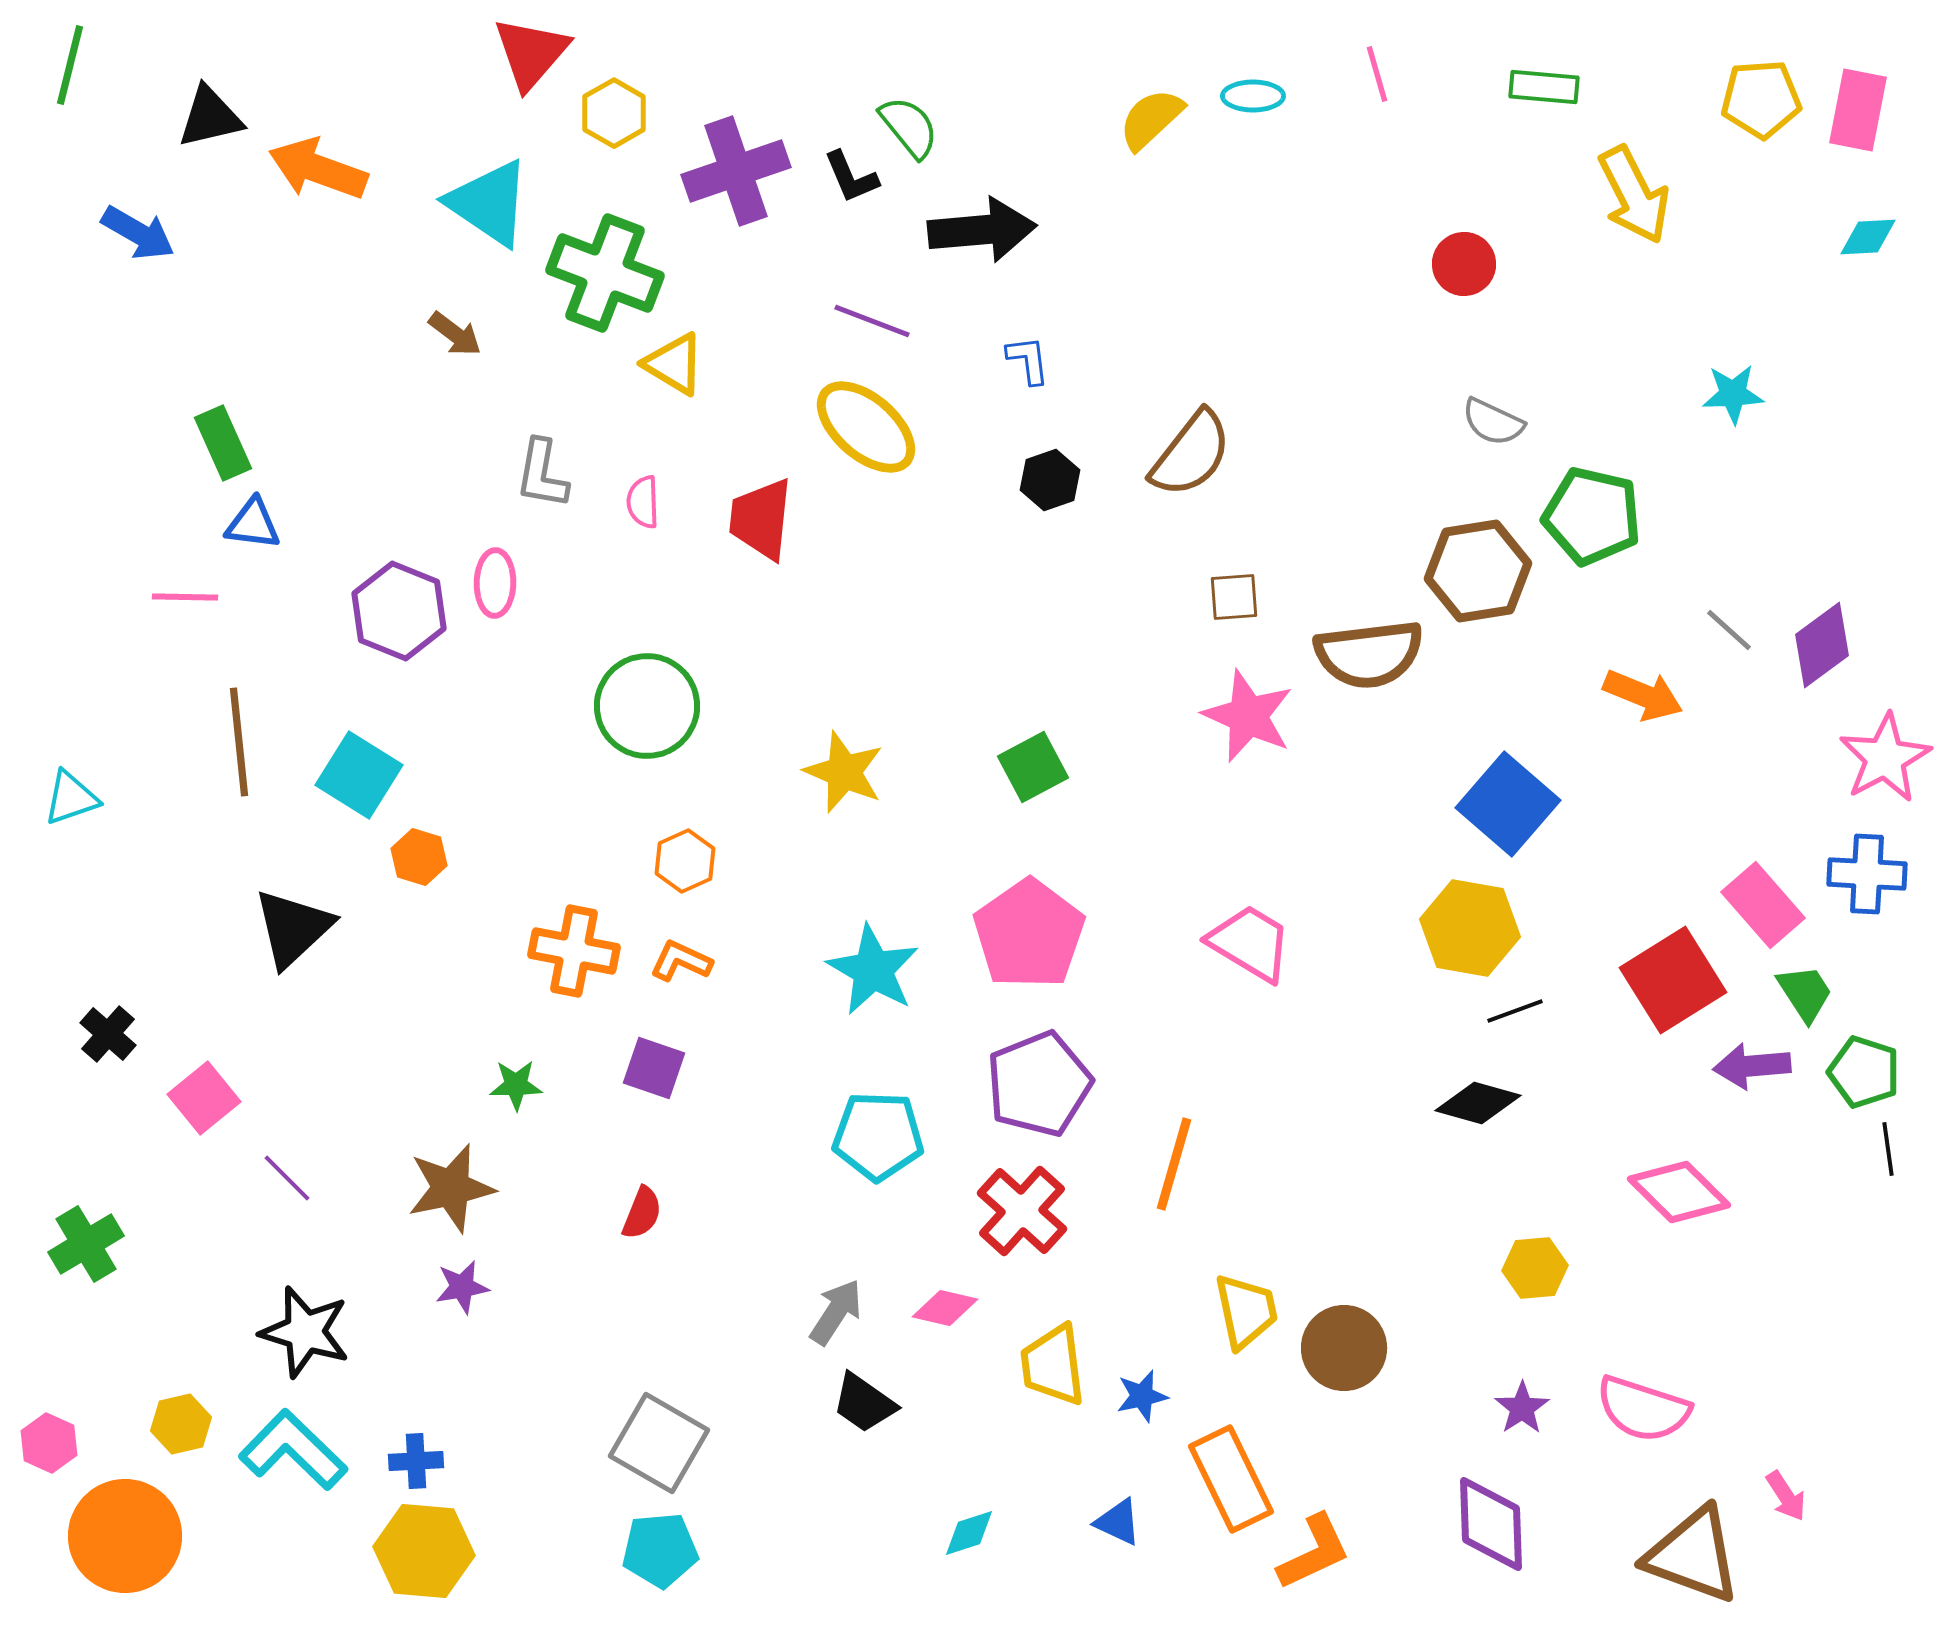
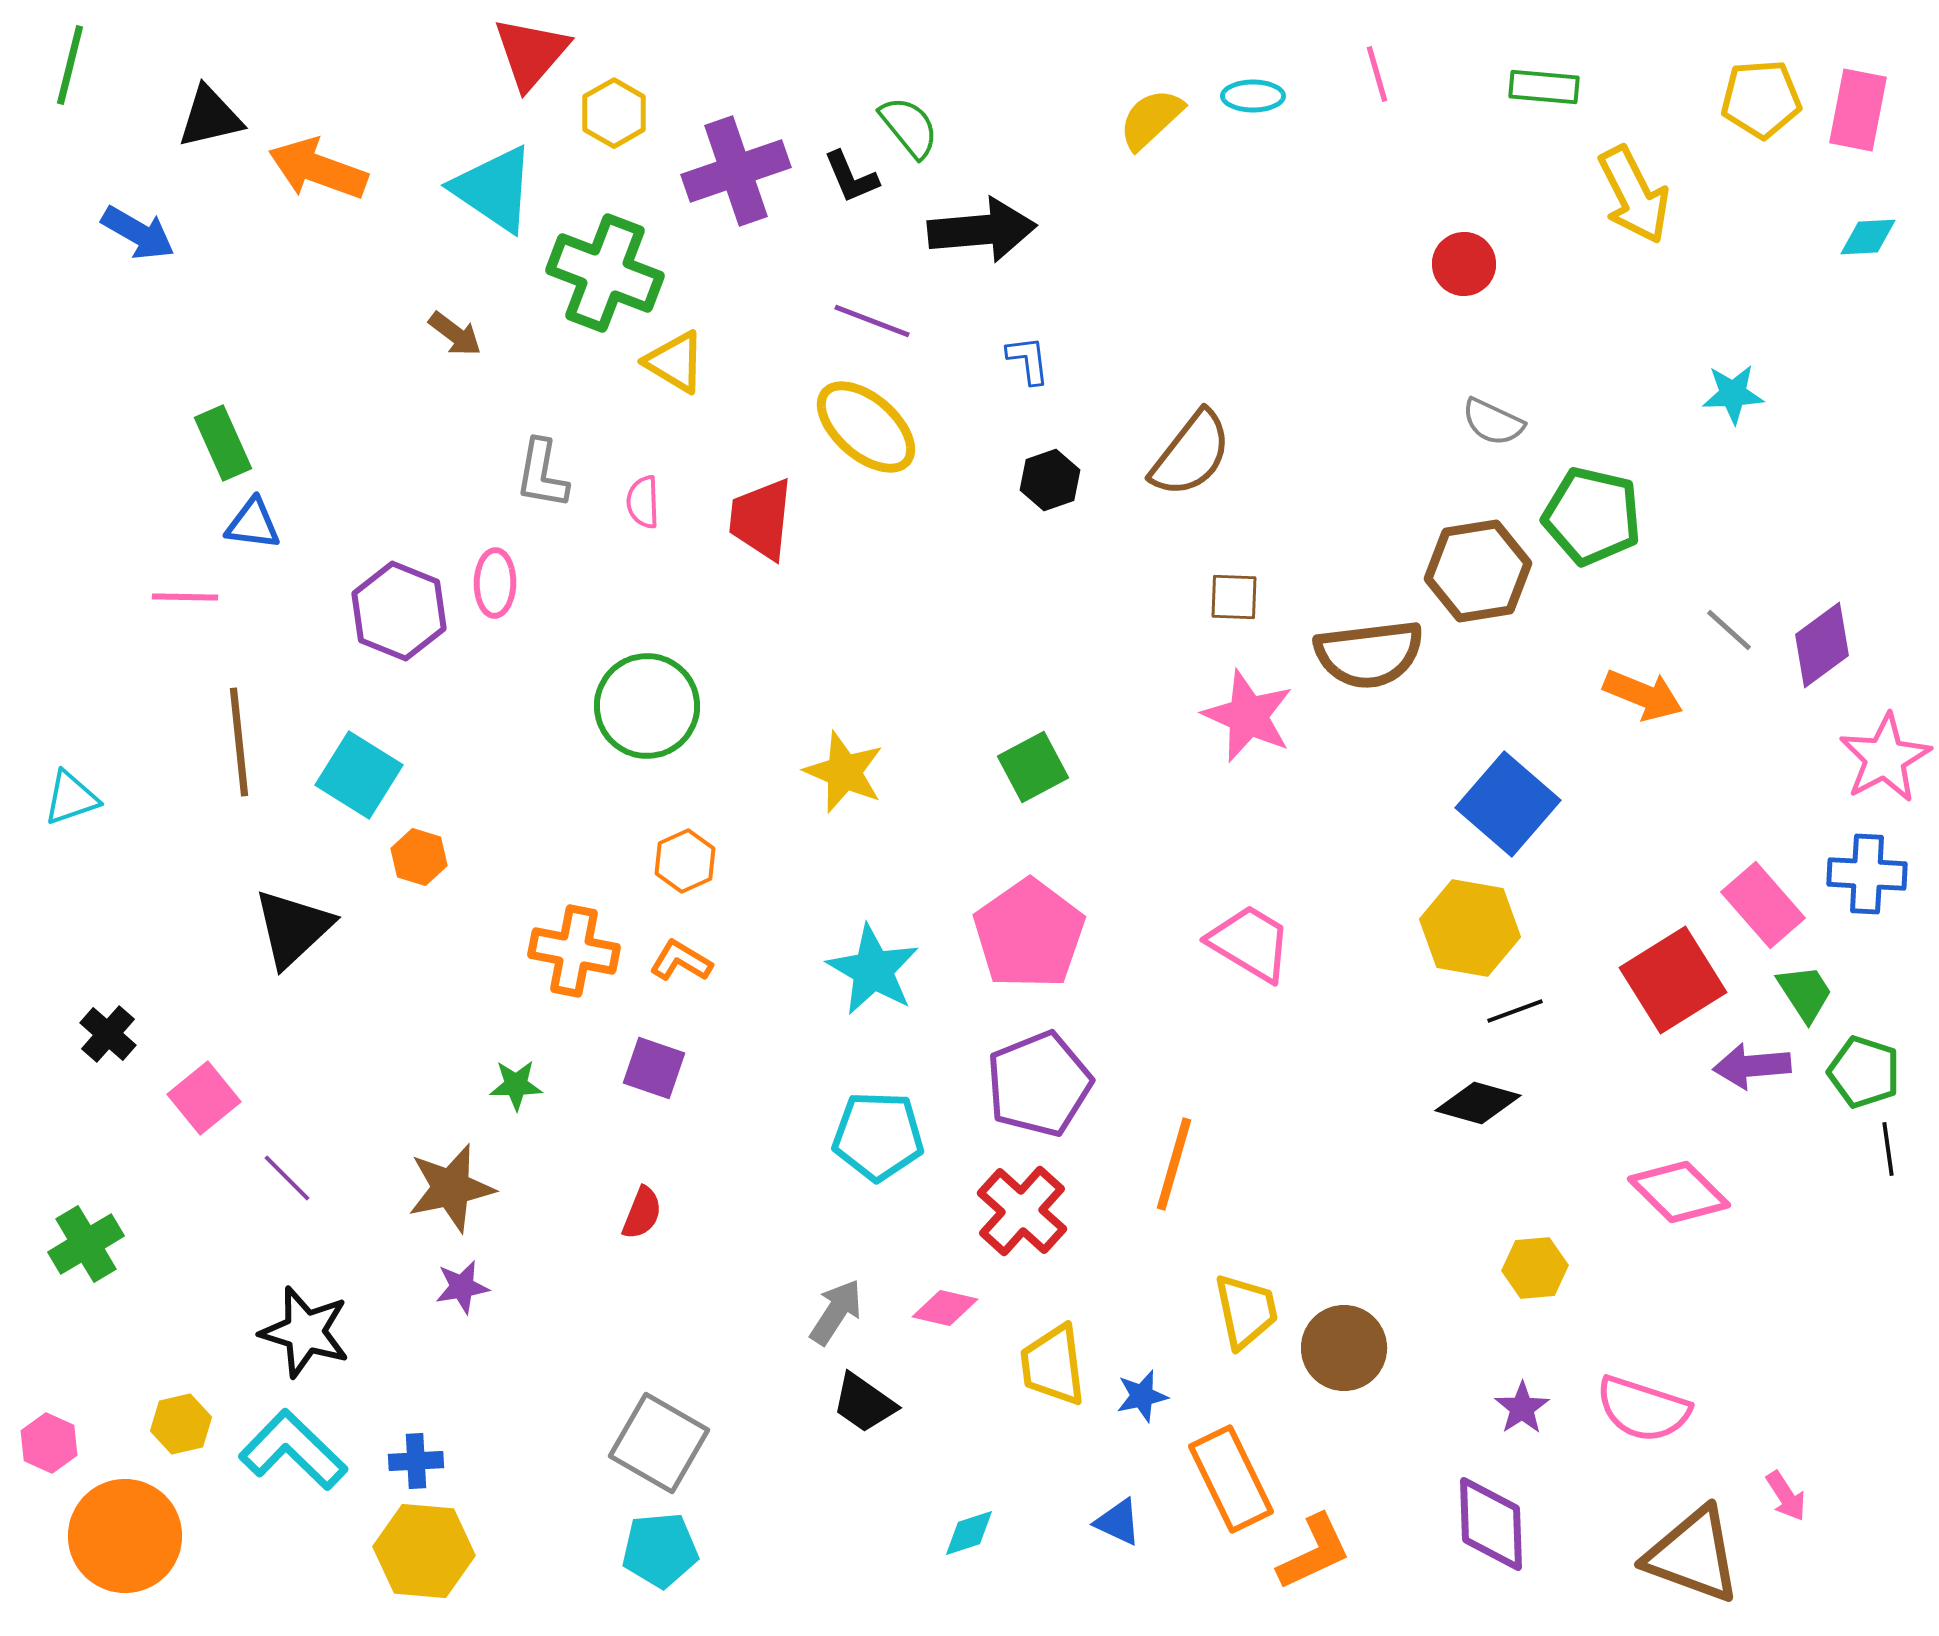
cyan triangle at (489, 203): moved 5 px right, 14 px up
yellow triangle at (674, 364): moved 1 px right, 2 px up
brown square at (1234, 597): rotated 6 degrees clockwise
orange L-shape at (681, 961): rotated 6 degrees clockwise
